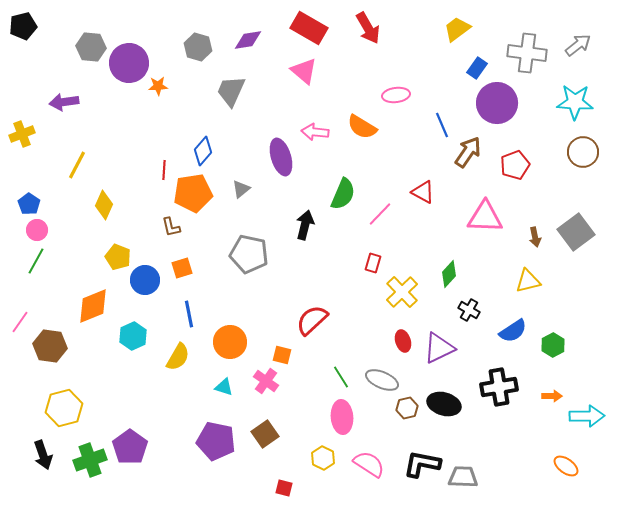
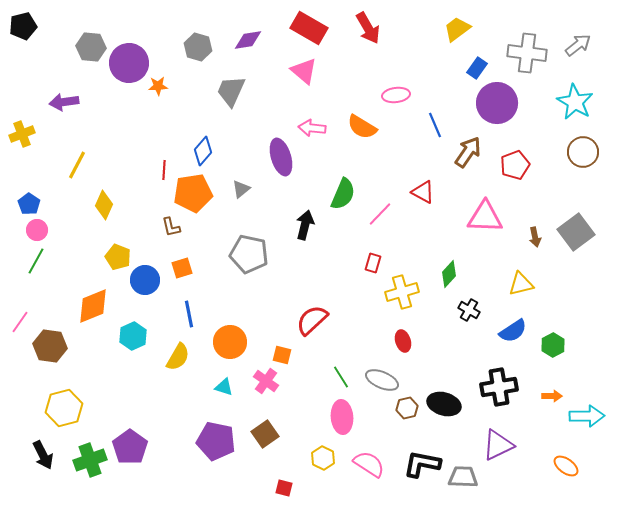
cyan star at (575, 102): rotated 27 degrees clockwise
blue line at (442, 125): moved 7 px left
pink arrow at (315, 132): moved 3 px left, 4 px up
yellow triangle at (528, 281): moved 7 px left, 3 px down
yellow cross at (402, 292): rotated 28 degrees clockwise
purple triangle at (439, 348): moved 59 px right, 97 px down
black arrow at (43, 455): rotated 8 degrees counterclockwise
